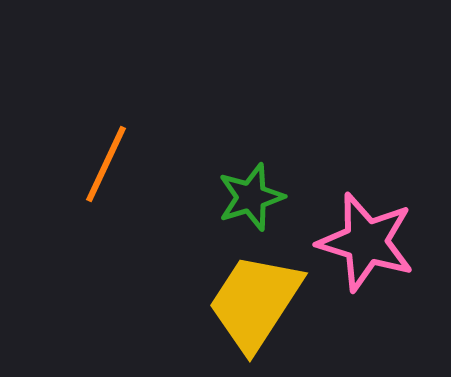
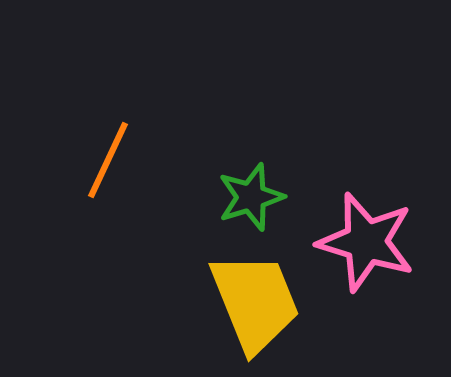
orange line: moved 2 px right, 4 px up
yellow trapezoid: rotated 125 degrees clockwise
